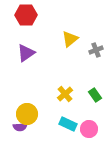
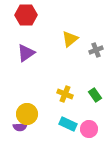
yellow cross: rotated 28 degrees counterclockwise
